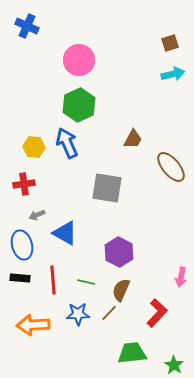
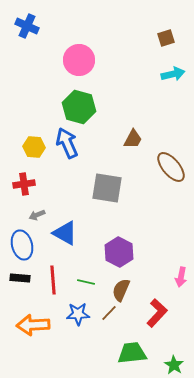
brown square: moved 4 px left, 5 px up
green hexagon: moved 2 px down; rotated 20 degrees counterclockwise
